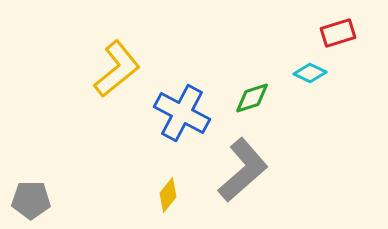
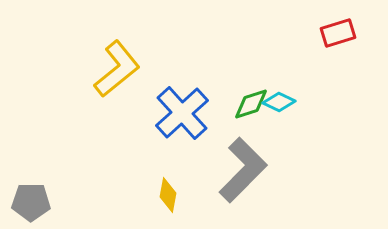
cyan diamond: moved 31 px left, 29 px down
green diamond: moved 1 px left, 6 px down
blue cross: rotated 20 degrees clockwise
gray L-shape: rotated 4 degrees counterclockwise
yellow diamond: rotated 28 degrees counterclockwise
gray pentagon: moved 2 px down
